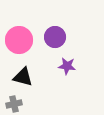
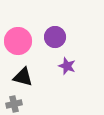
pink circle: moved 1 px left, 1 px down
purple star: rotated 12 degrees clockwise
